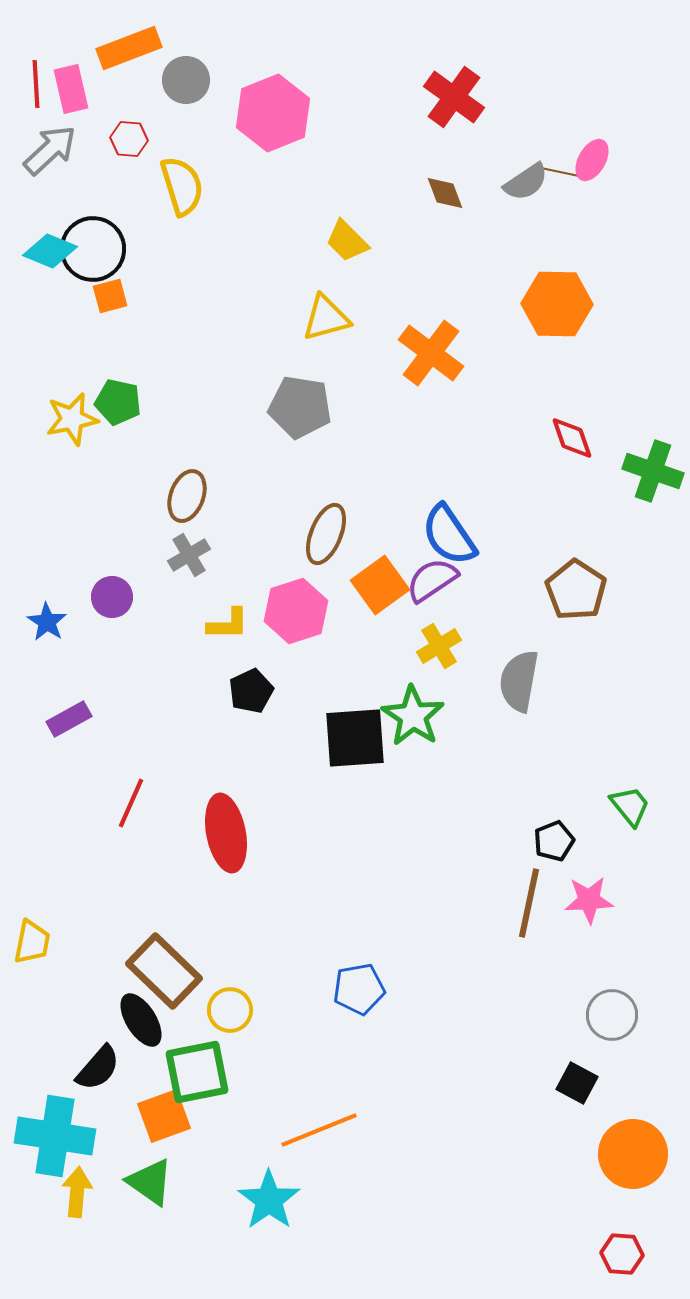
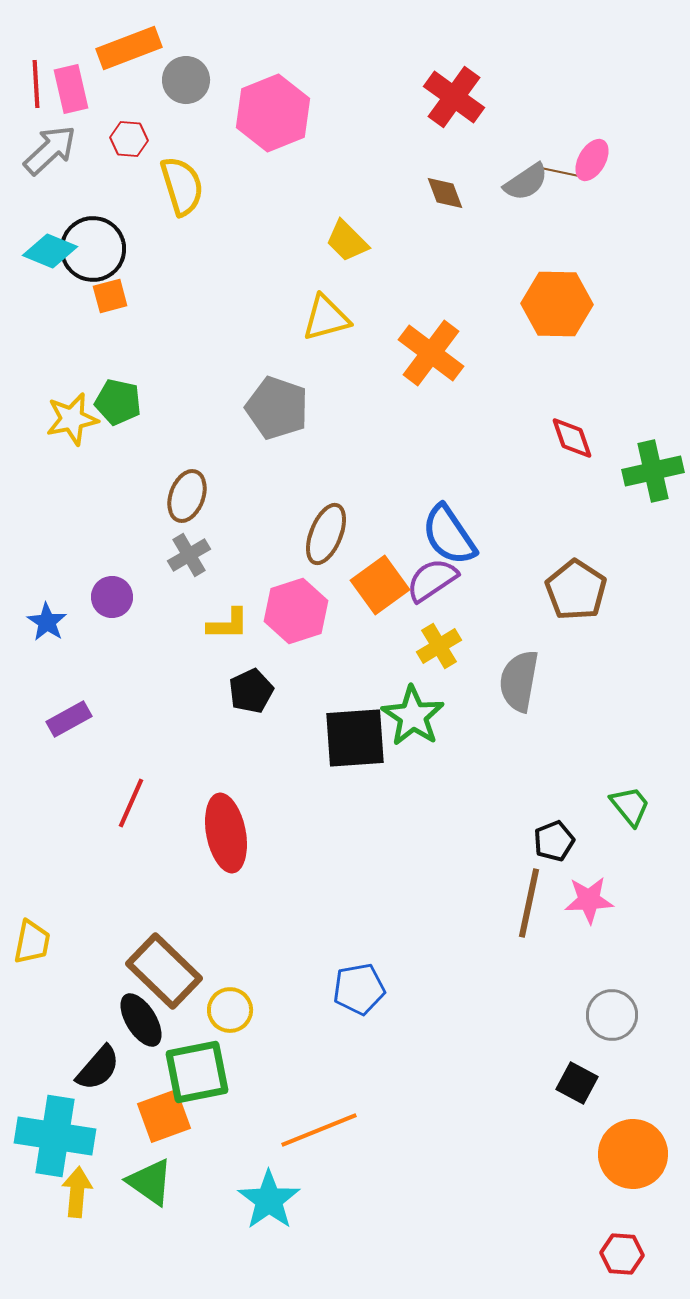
gray pentagon at (300, 407): moved 23 px left, 1 px down; rotated 10 degrees clockwise
green cross at (653, 471): rotated 32 degrees counterclockwise
